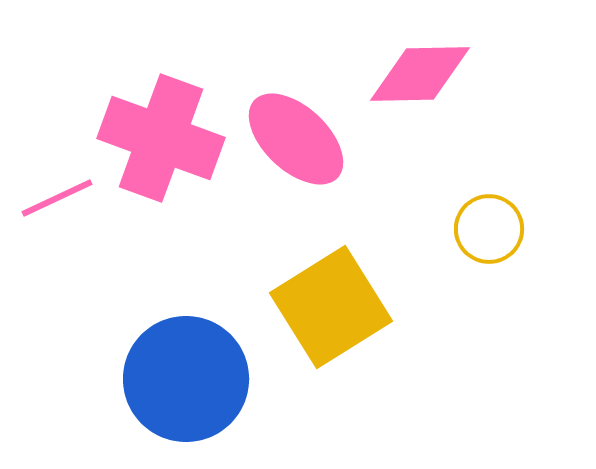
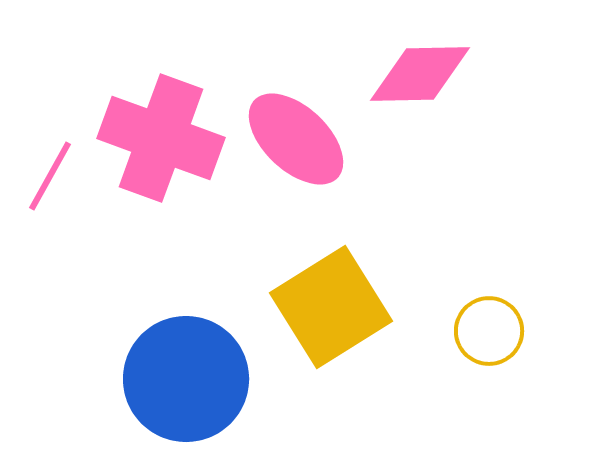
pink line: moved 7 px left, 22 px up; rotated 36 degrees counterclockwise
yellow circle: moved 102 px down
